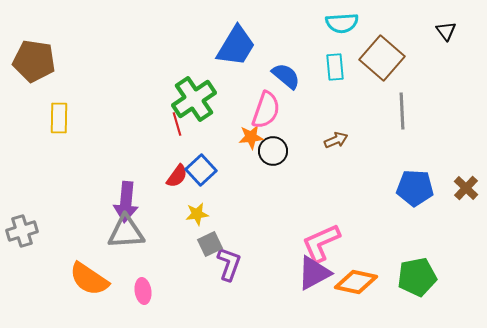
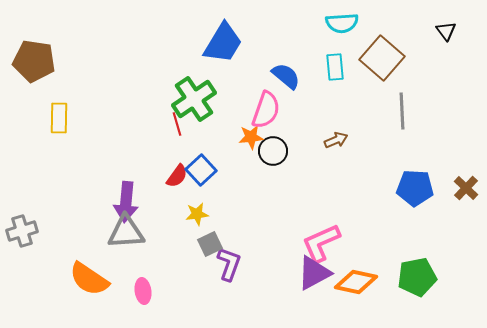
blue trapezoid: moved 13 px left, 3 px up
